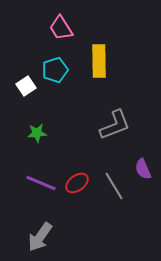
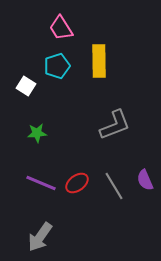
cyan pentagon: moved 2 px right, 4 px up
white square: rotated 24 degrees counterclockwise
purple semicircle: moved 2 px right, 11 px down
